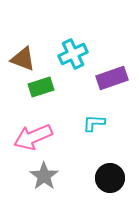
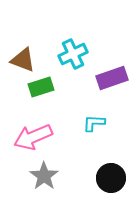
brown triangle: moved 1 px down
black circle: moved 1 px right
